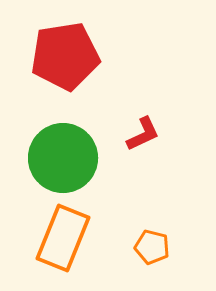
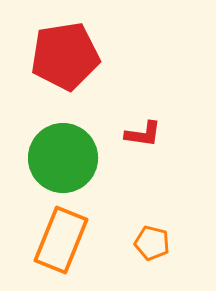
red L-shape: rotated 33 degrees clockwise
orange rectangle: moved 2 px left, 2 px down
orange pentagon: moved 4 px up
